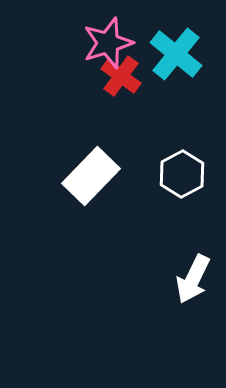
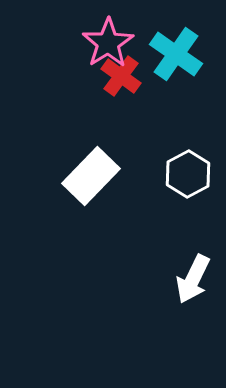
pink star: rotated 15 degrees counterclockwise
cyan cross: rotated 4 degrees counterclockwise
white hexagon: moved 6 px right
